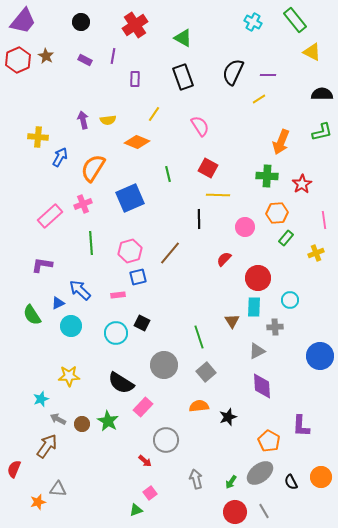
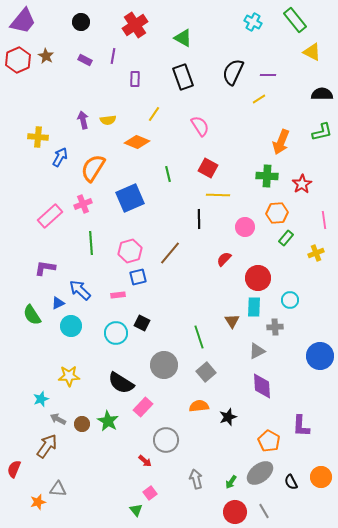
purple L-shape at (42, 265): moved 3 px right, 3 px down
green triangle at (136, 510): rotated 48 degrees counterclockwise
